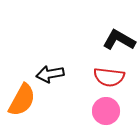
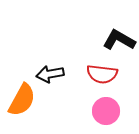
red semicircle: moved 7 px left, 3 px up
